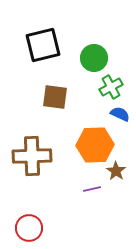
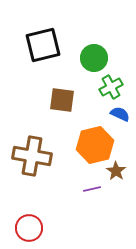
brown square: moved 7 px right, 3 px down
orange hexagon: rotated 12 degrees counterclockwise
brown cross: rotated 12 degrees clockwise
